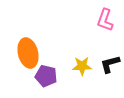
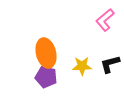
pink L-shape: rotated 30 degrees clockwise
orange ellipse: moved 18 px right
purple pentagon: moved 1 px down
